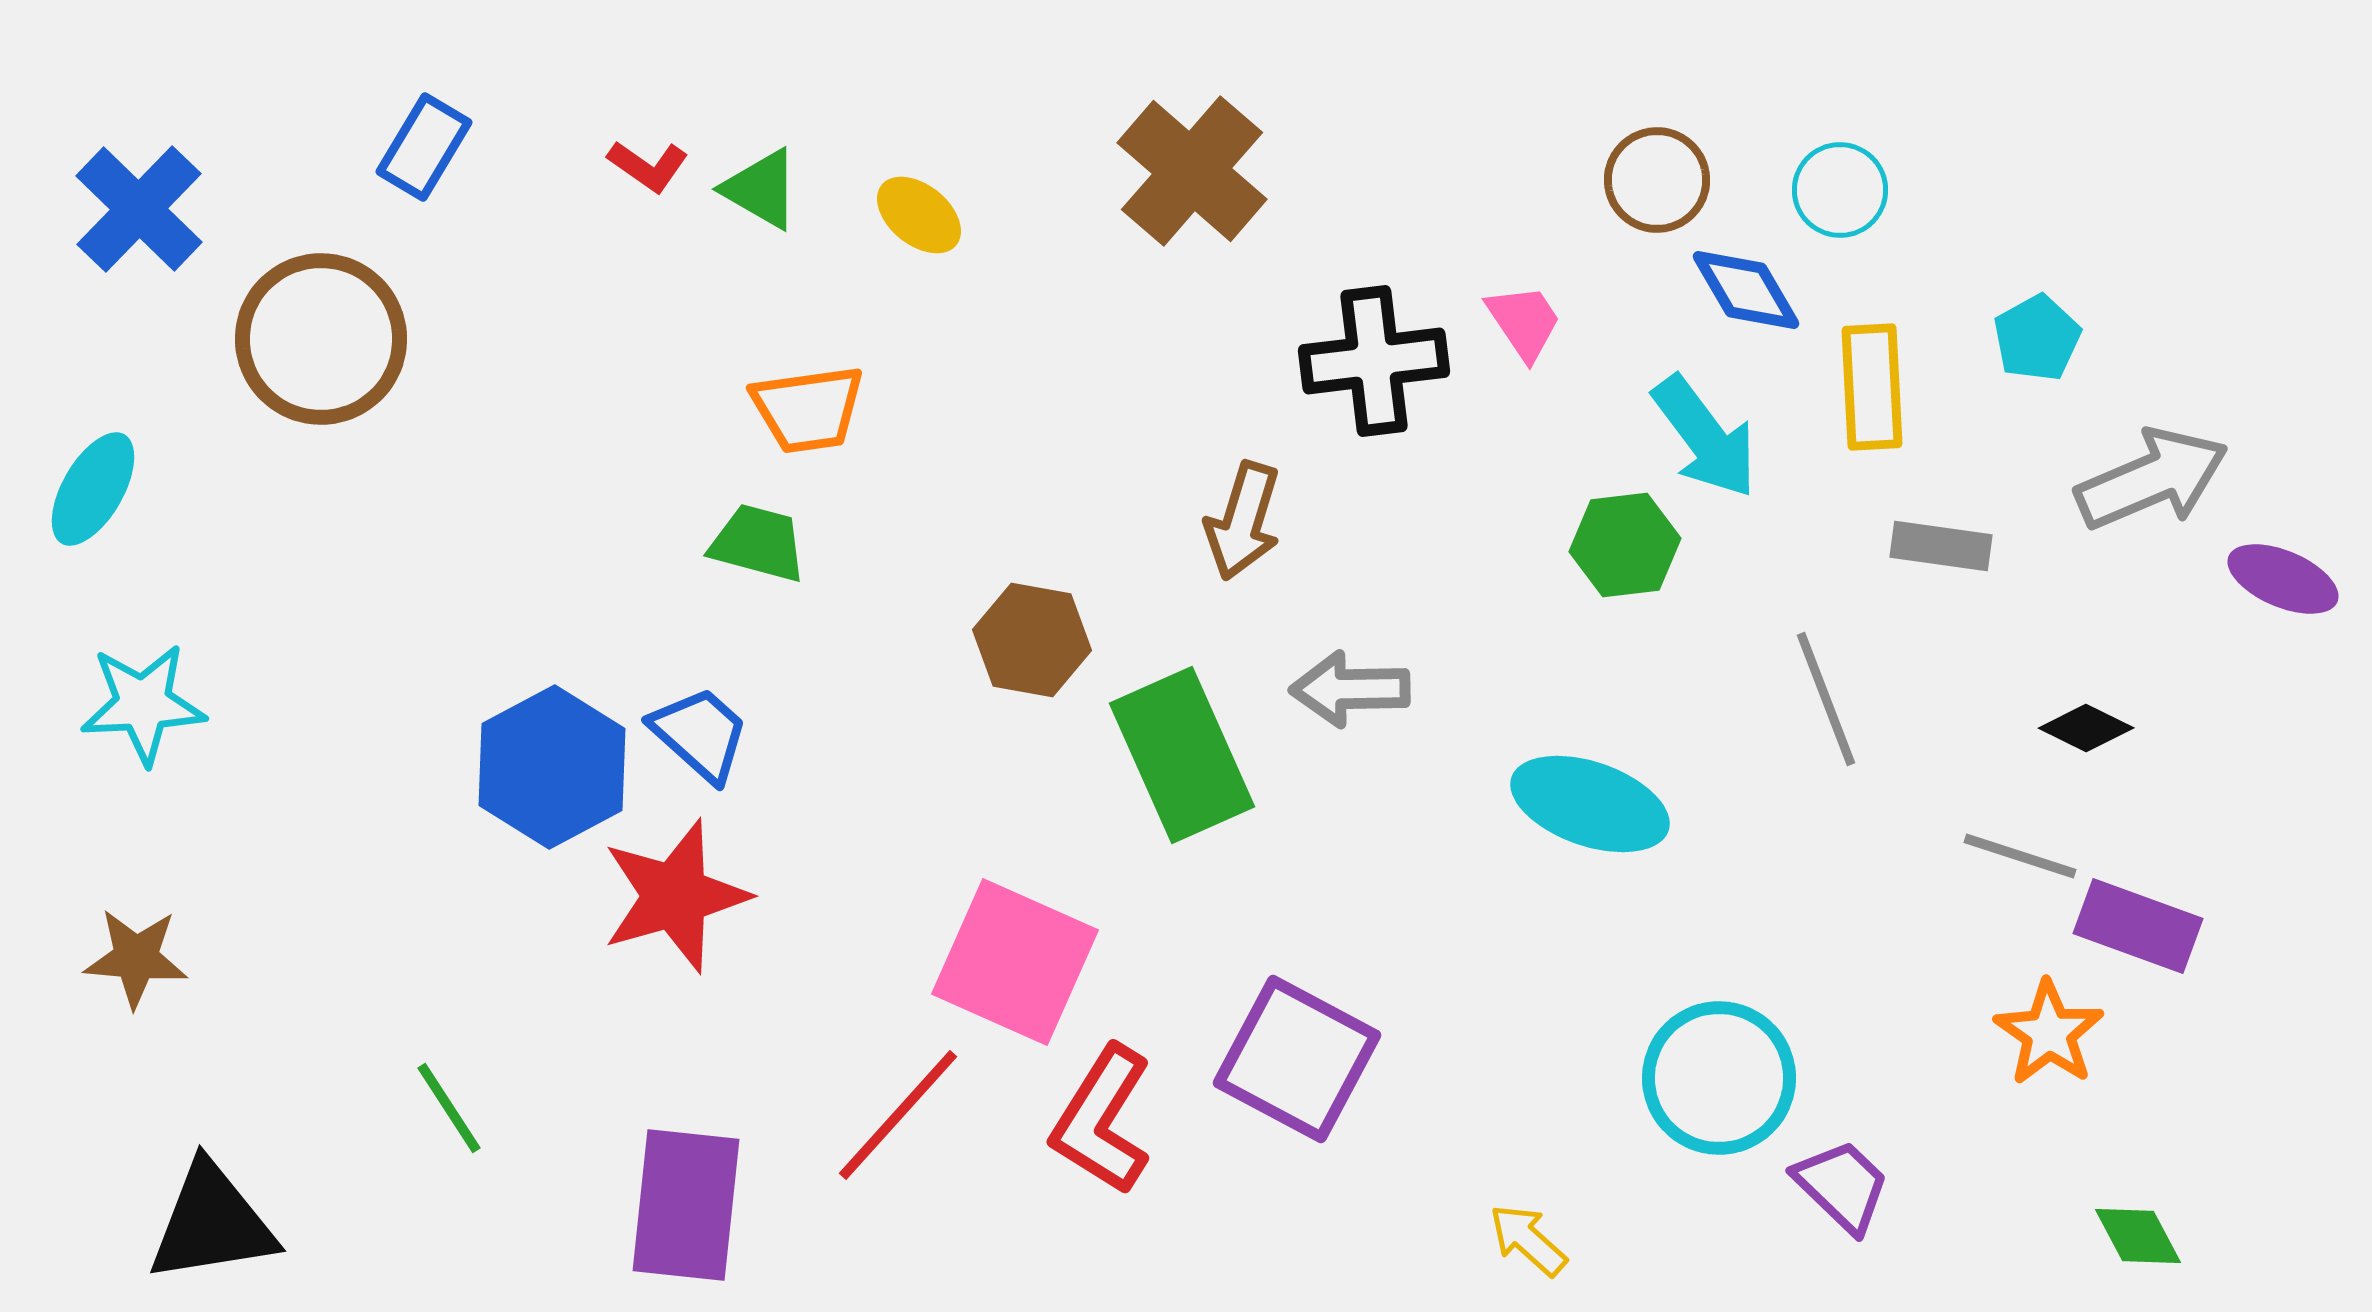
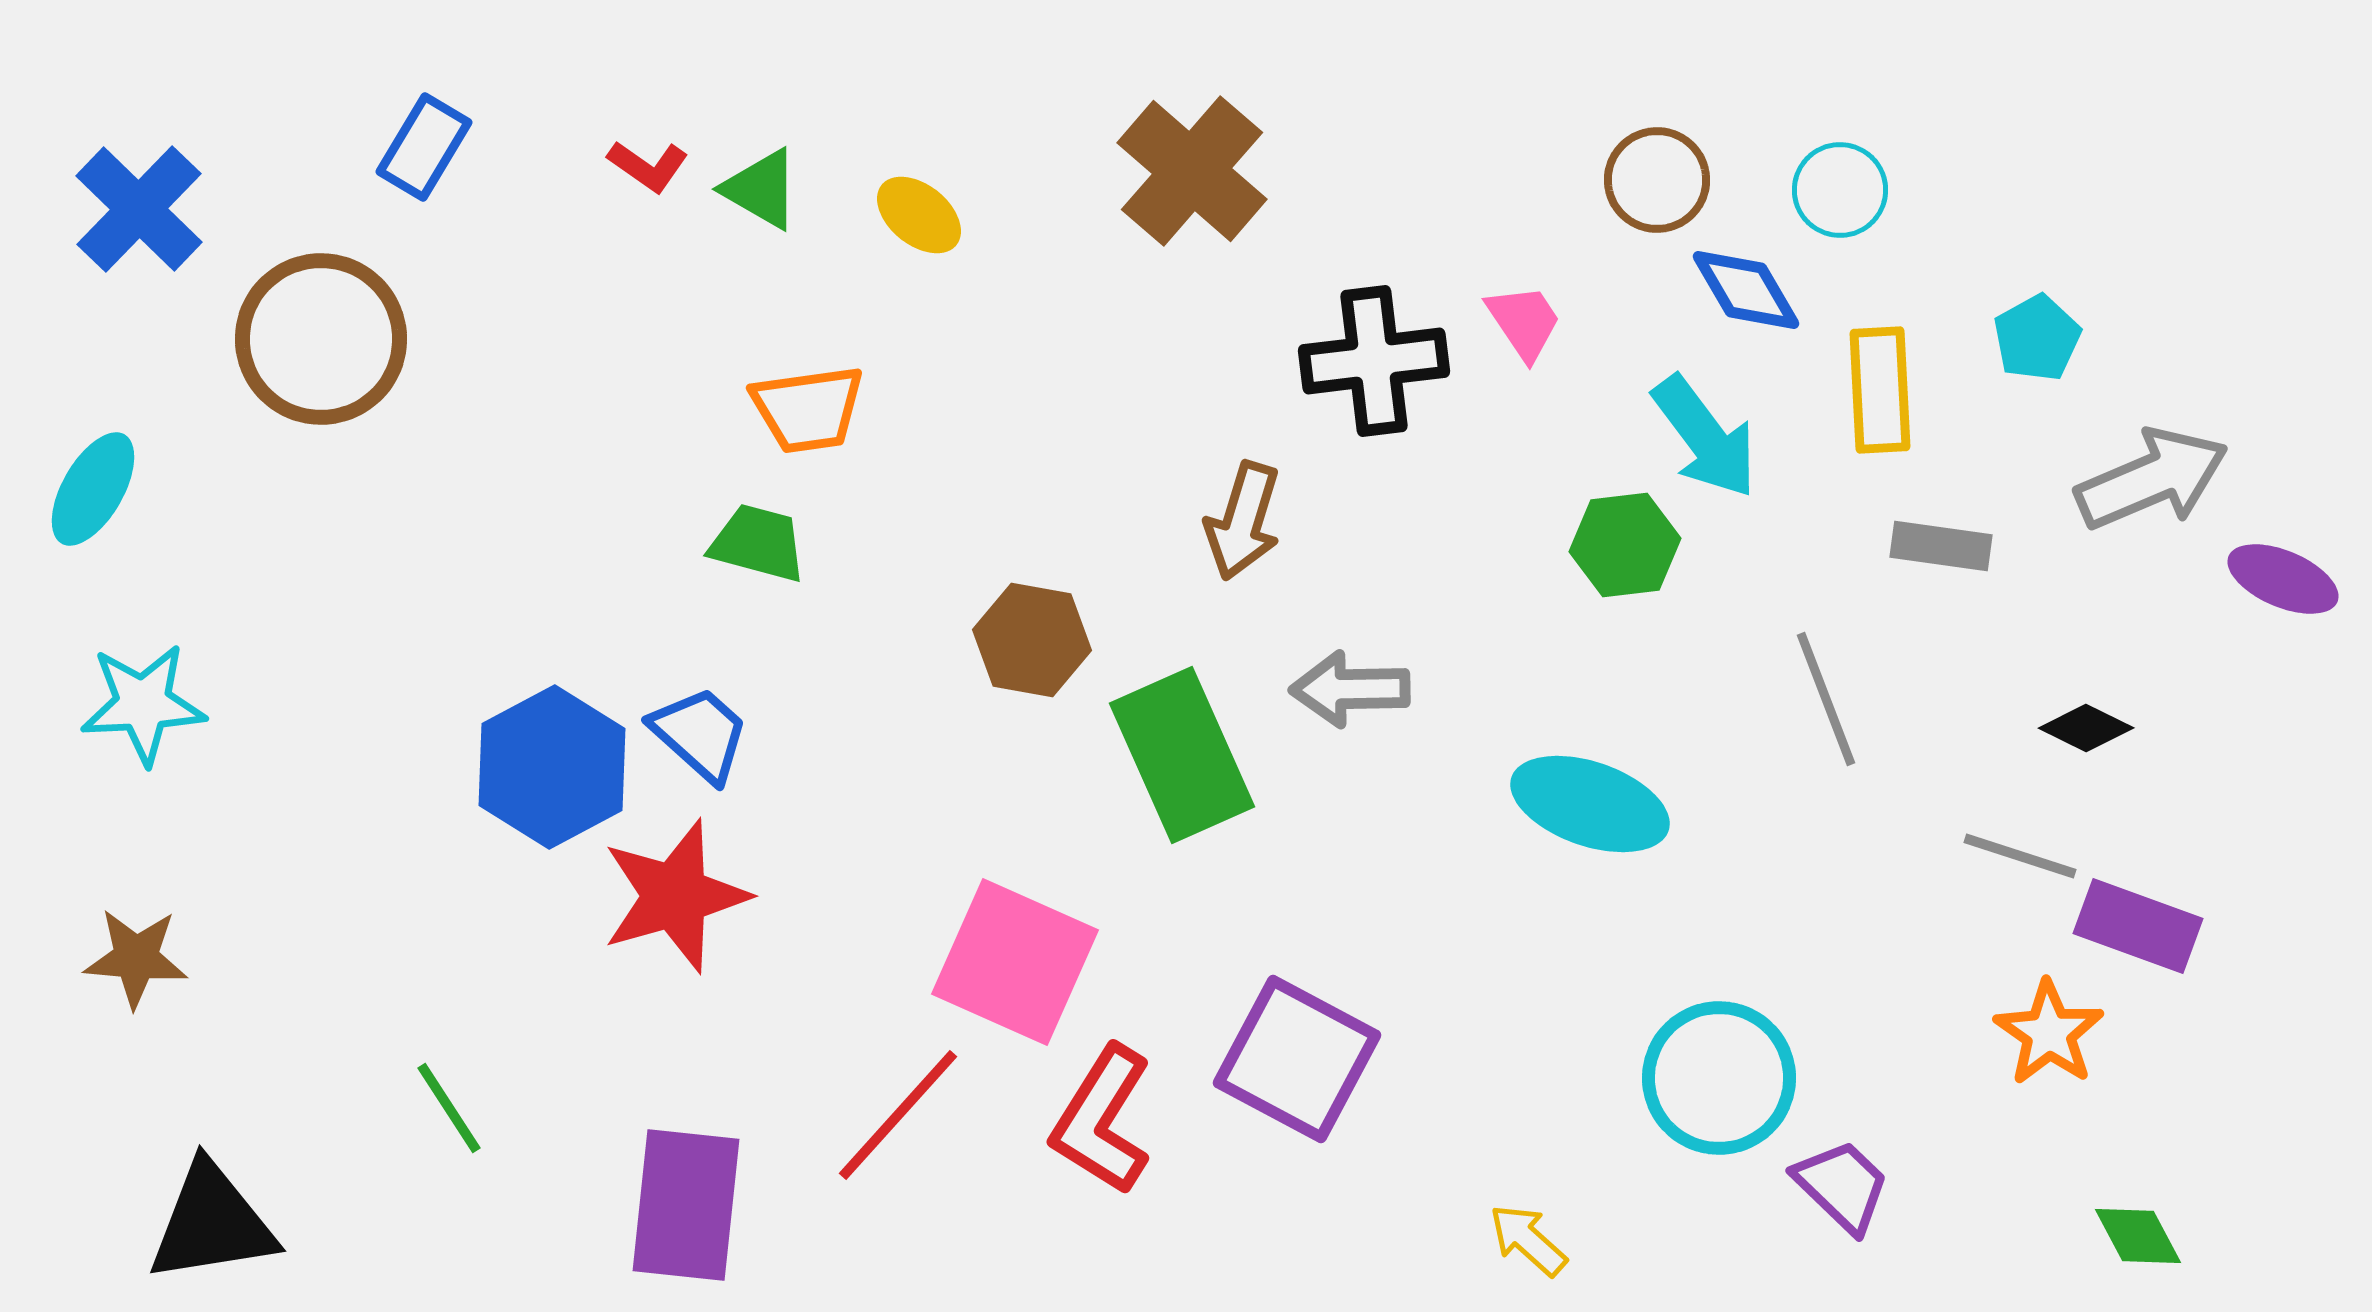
yellow rectangle at (1872, 387): moved 8 px right, 3 px down
